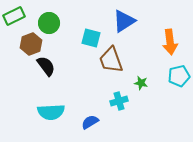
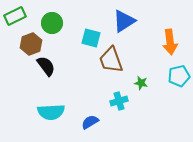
green rectangle: moved 1 px right
green circle: moved 3 px right
